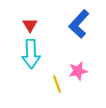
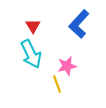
red triangle: moved 3 px right, 1 px down
cyan arrow: rotated 24 degrees counterclockwise
pink star: moved 11 px left, 5 px up
